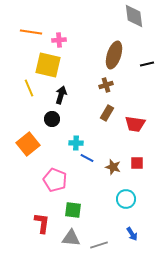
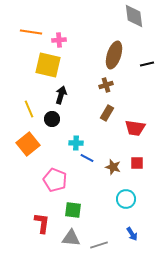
yellow line: moved 21 px down
red trapezoid: moved 4 px down
